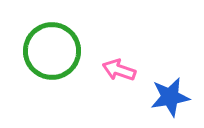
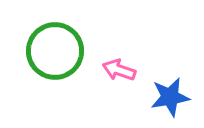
green circle: moved 3 px right
